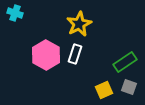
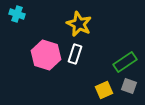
cyan cross: moved 2 px right, 1 px down
yellow star: rotated 20 degrees counterclockwise
pink hexagon: rotated 12 degrees counterclockwise
gray square: moved 1 px up
